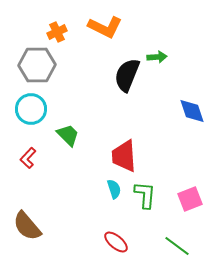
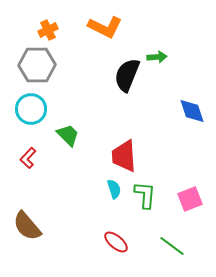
orange cross: moved 9 px left, 2 px up
green line: moved 5 px left
